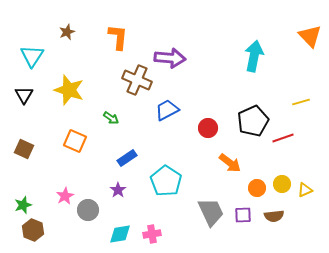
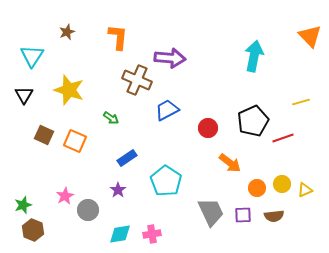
brown square: moved 20 px right, 14 px up
